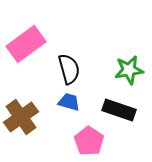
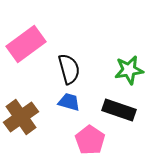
pink pentagon: moved 1 px right, 1 px up
